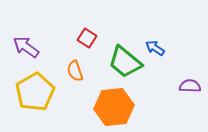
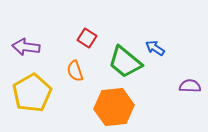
purple arrow: rotated 28 degrees counterclockwise
yellow pentagon: moved 3 px left, 1 px down
